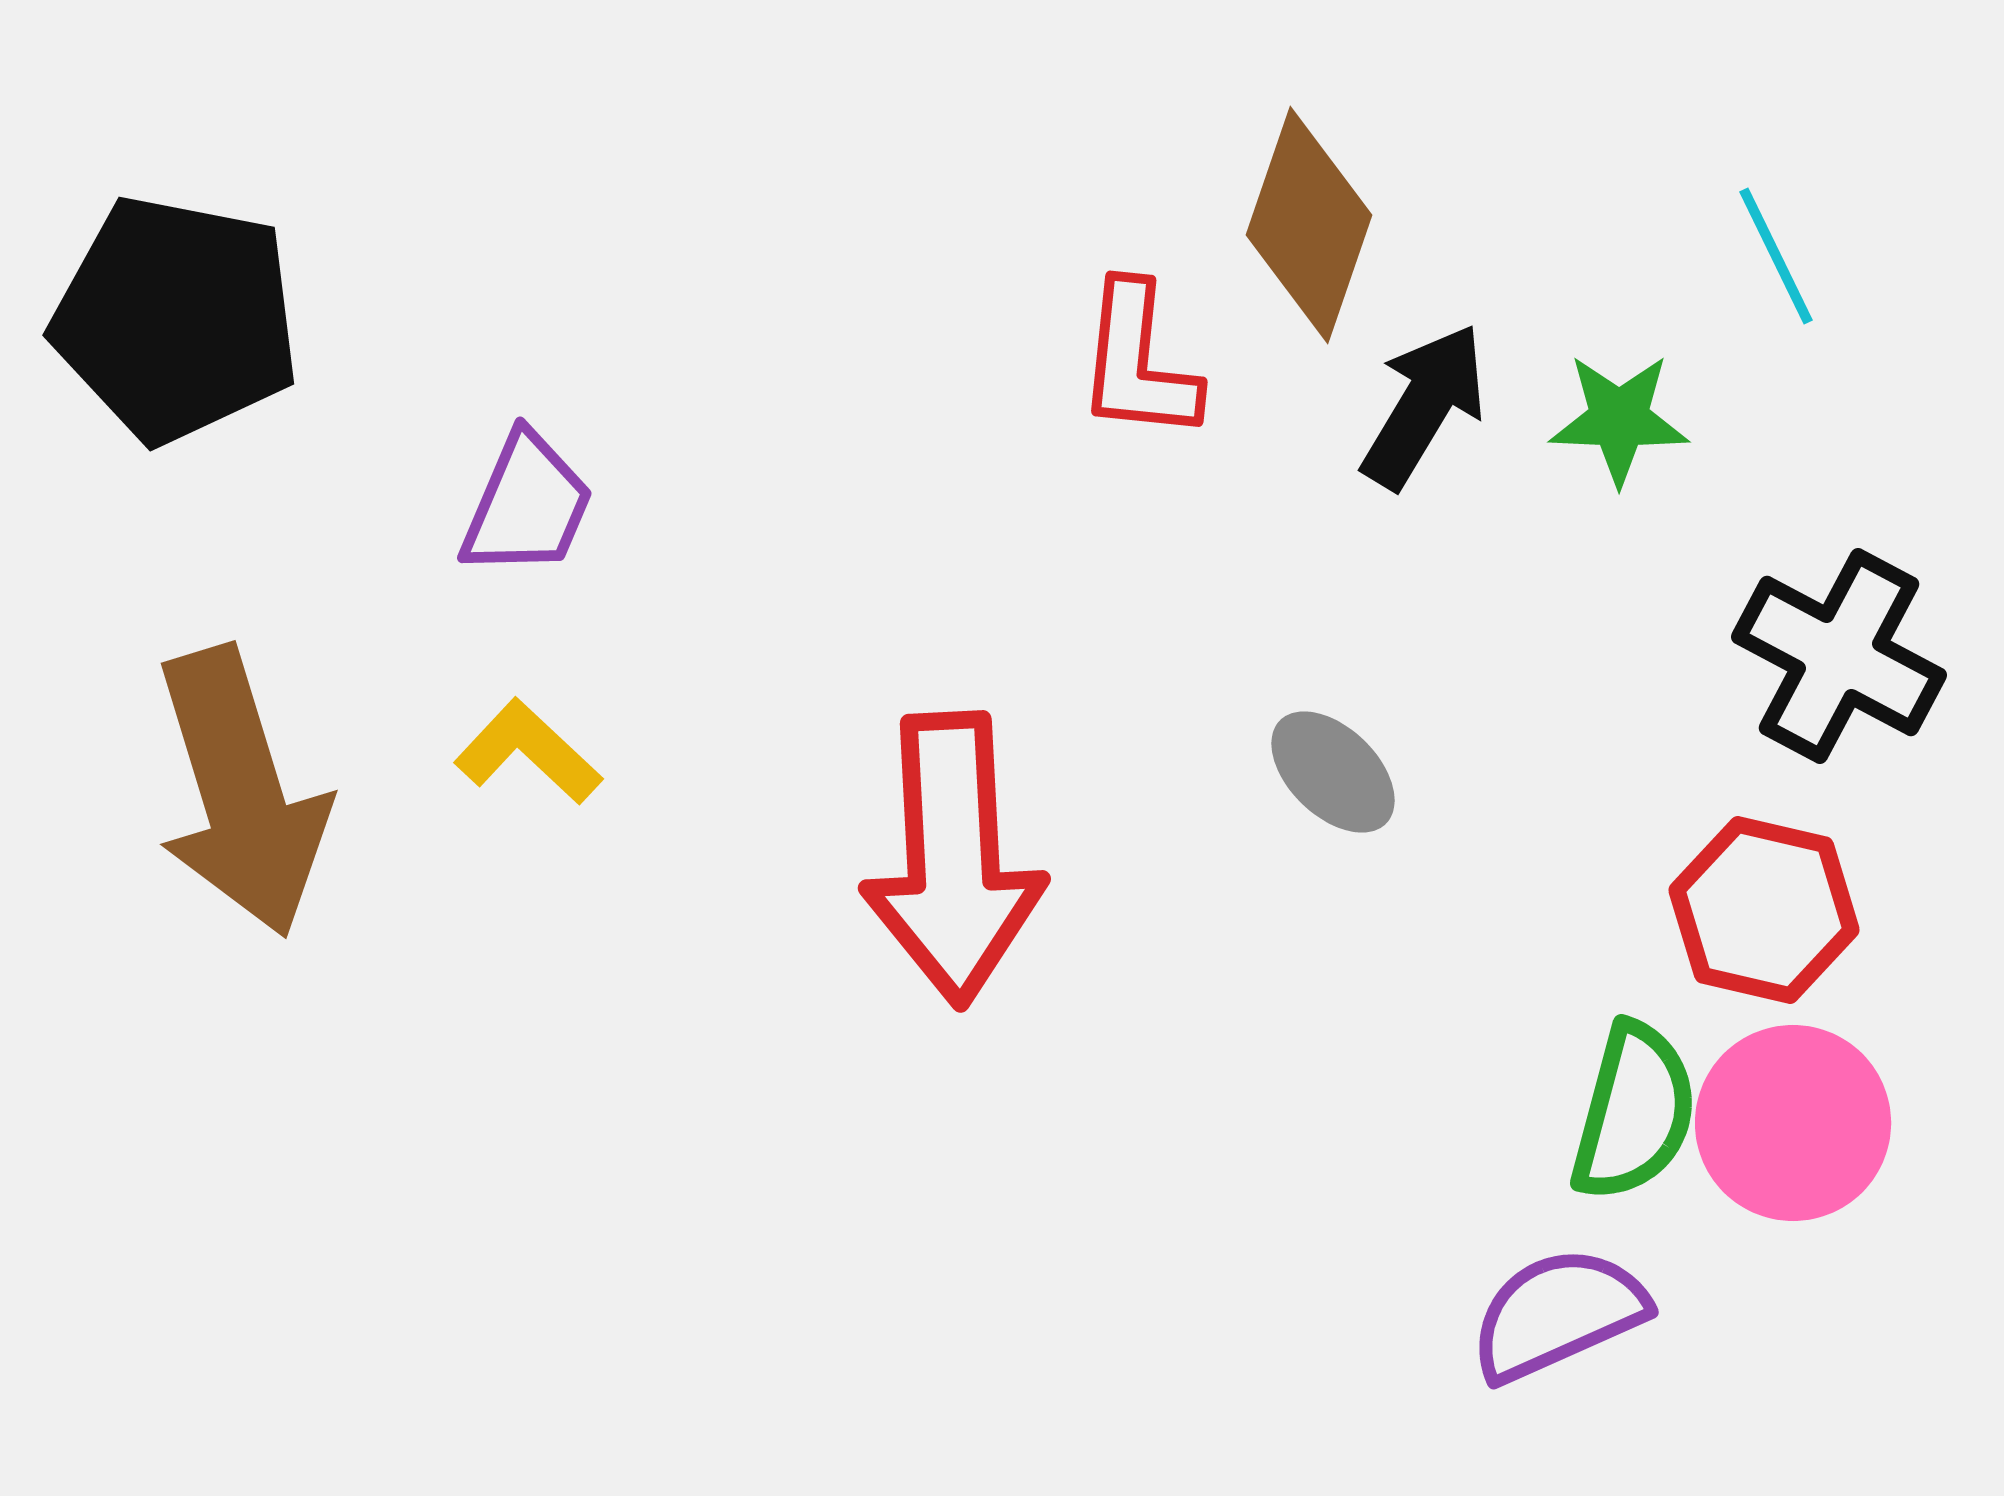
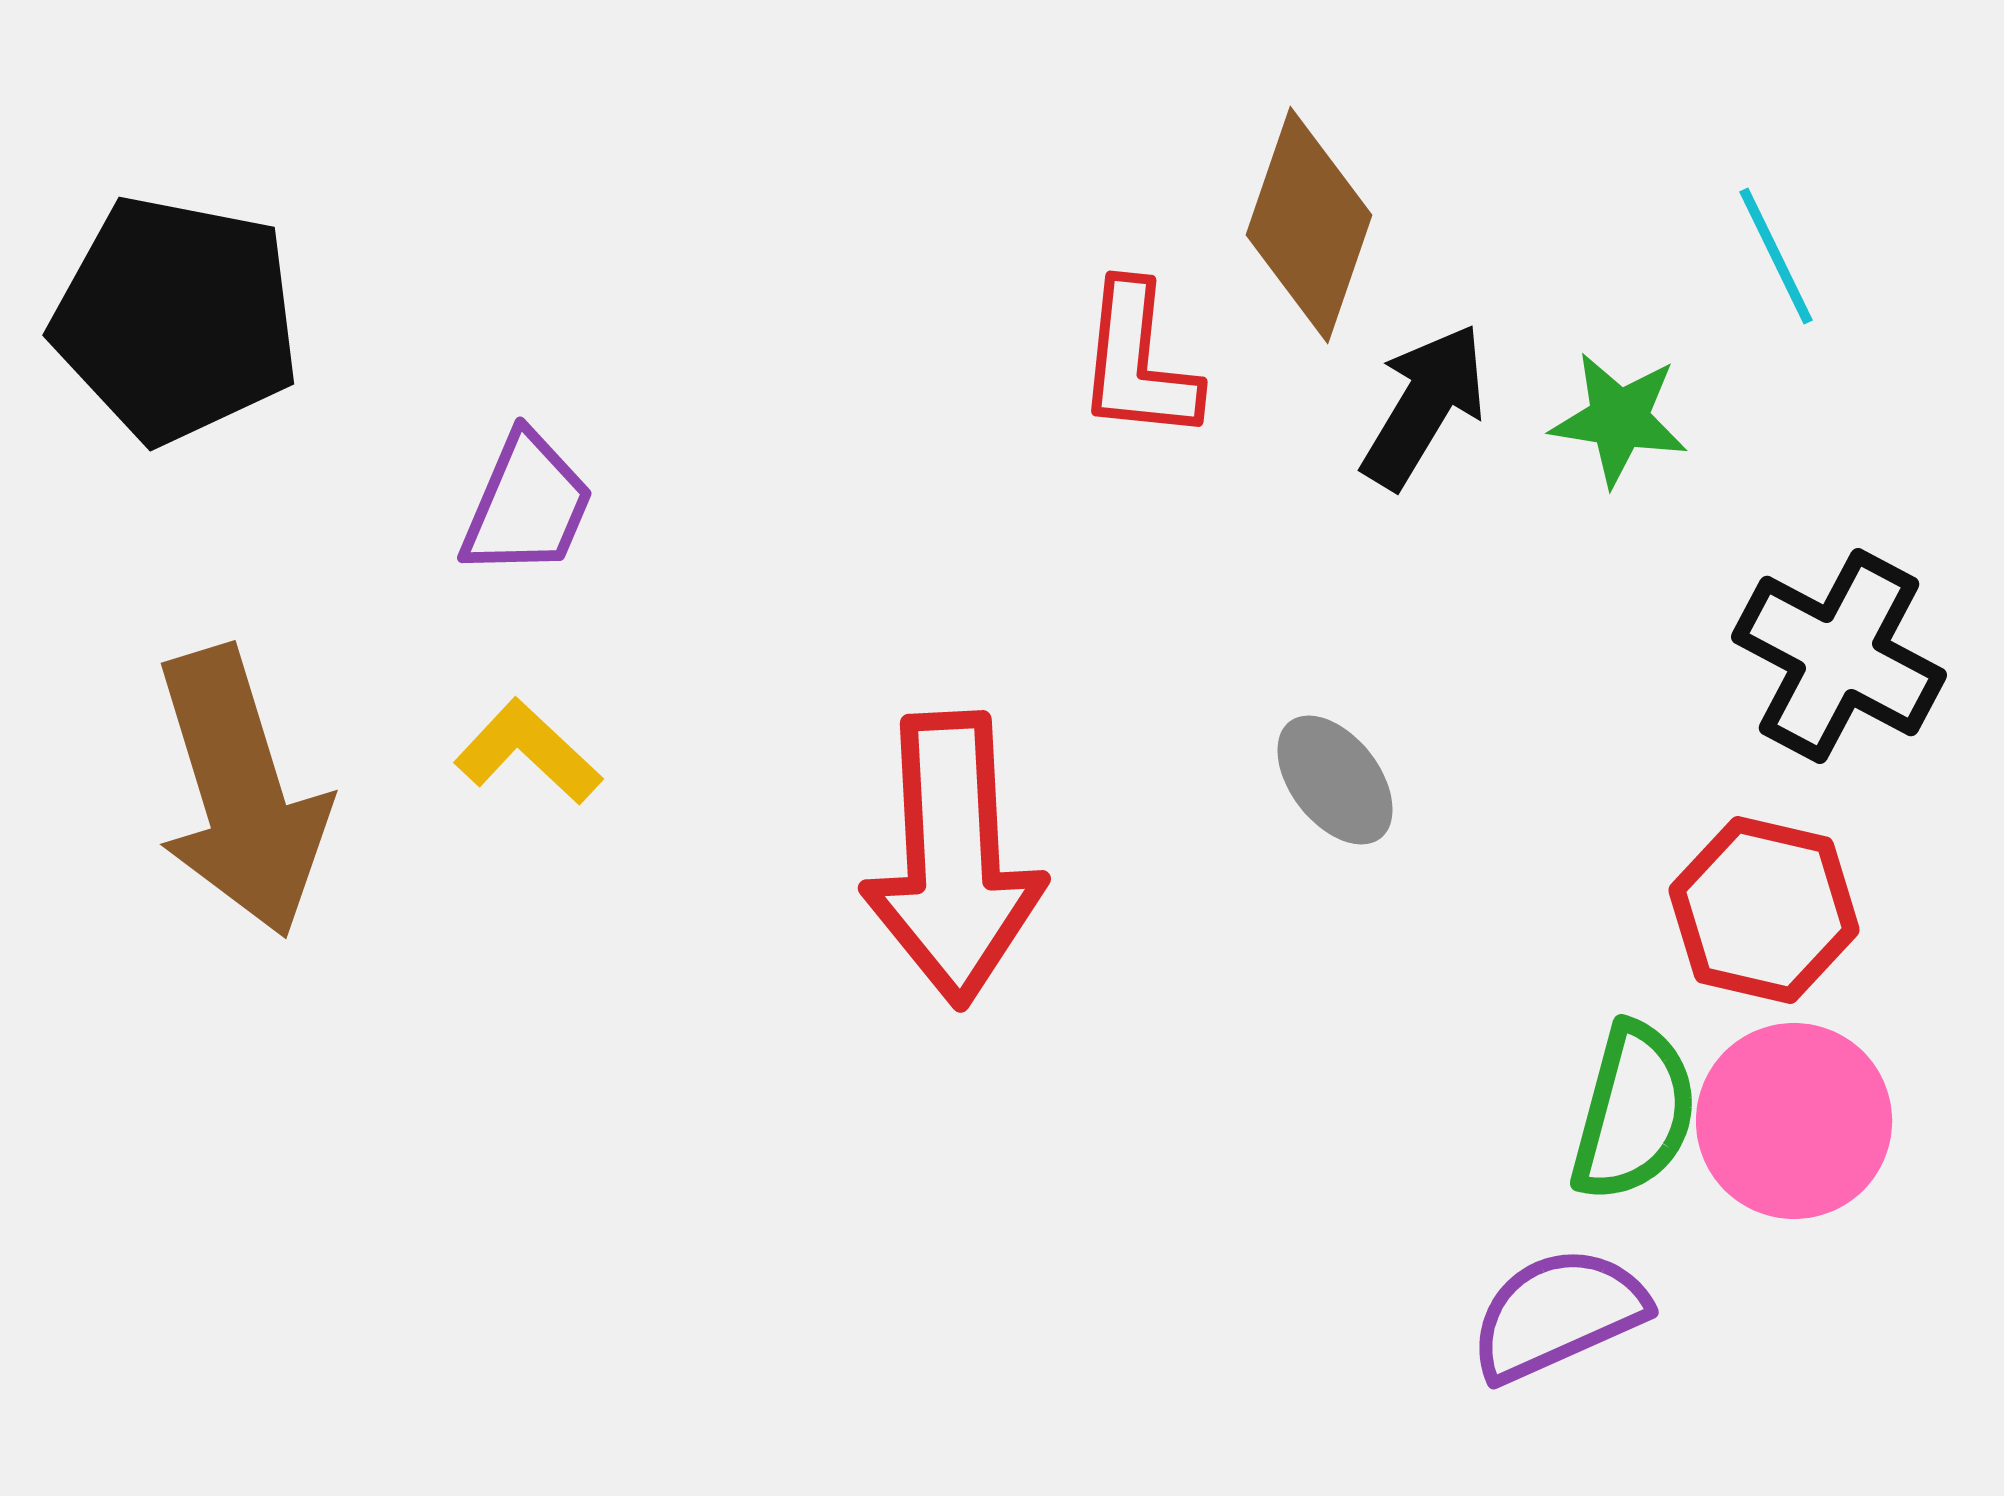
green star: rotated 7 degrees clockwise
gray ellipse: moved 2 px right, 8 px down; rotated 8 degrees clockwise
pink circle: moved 1 px right, 2 px up
